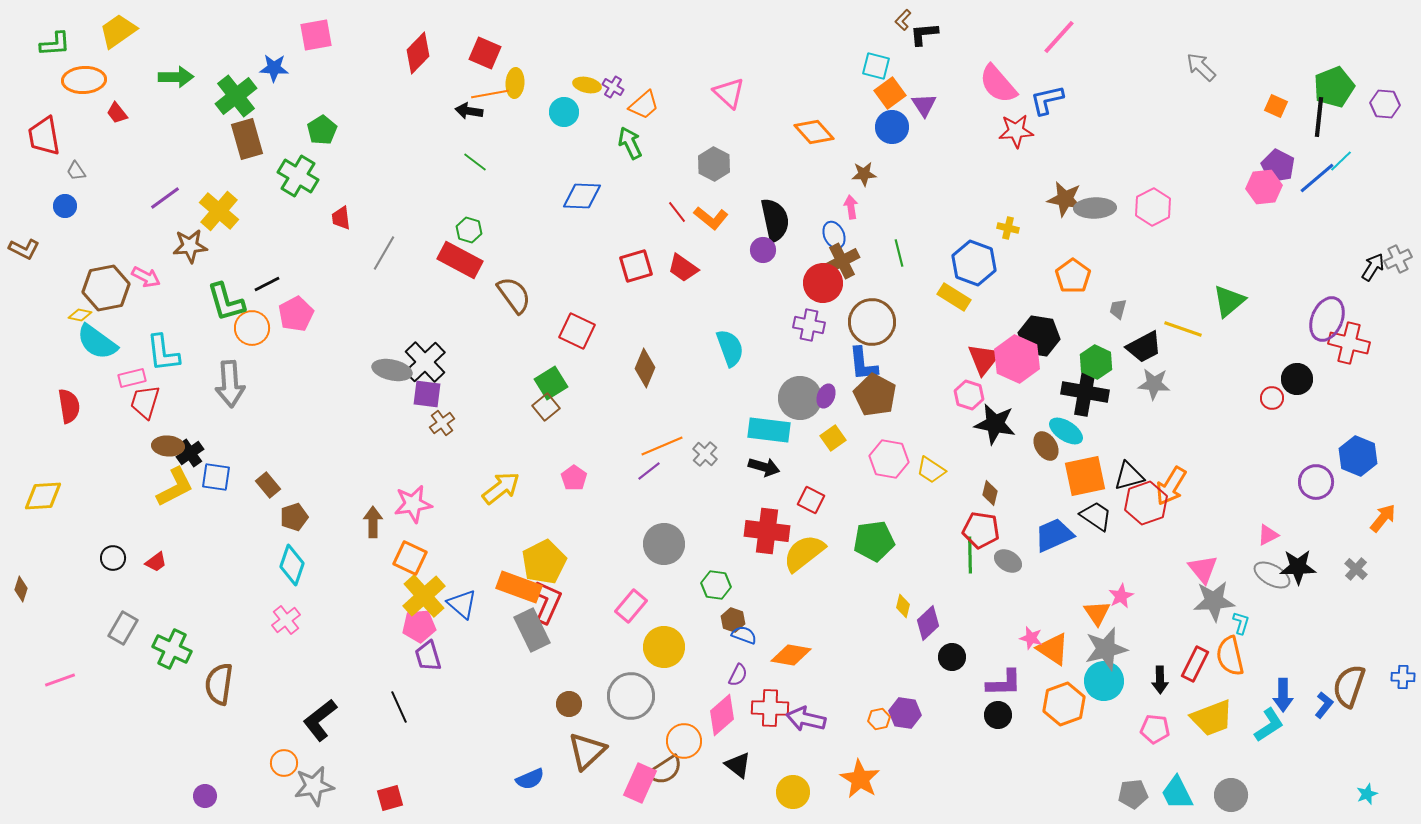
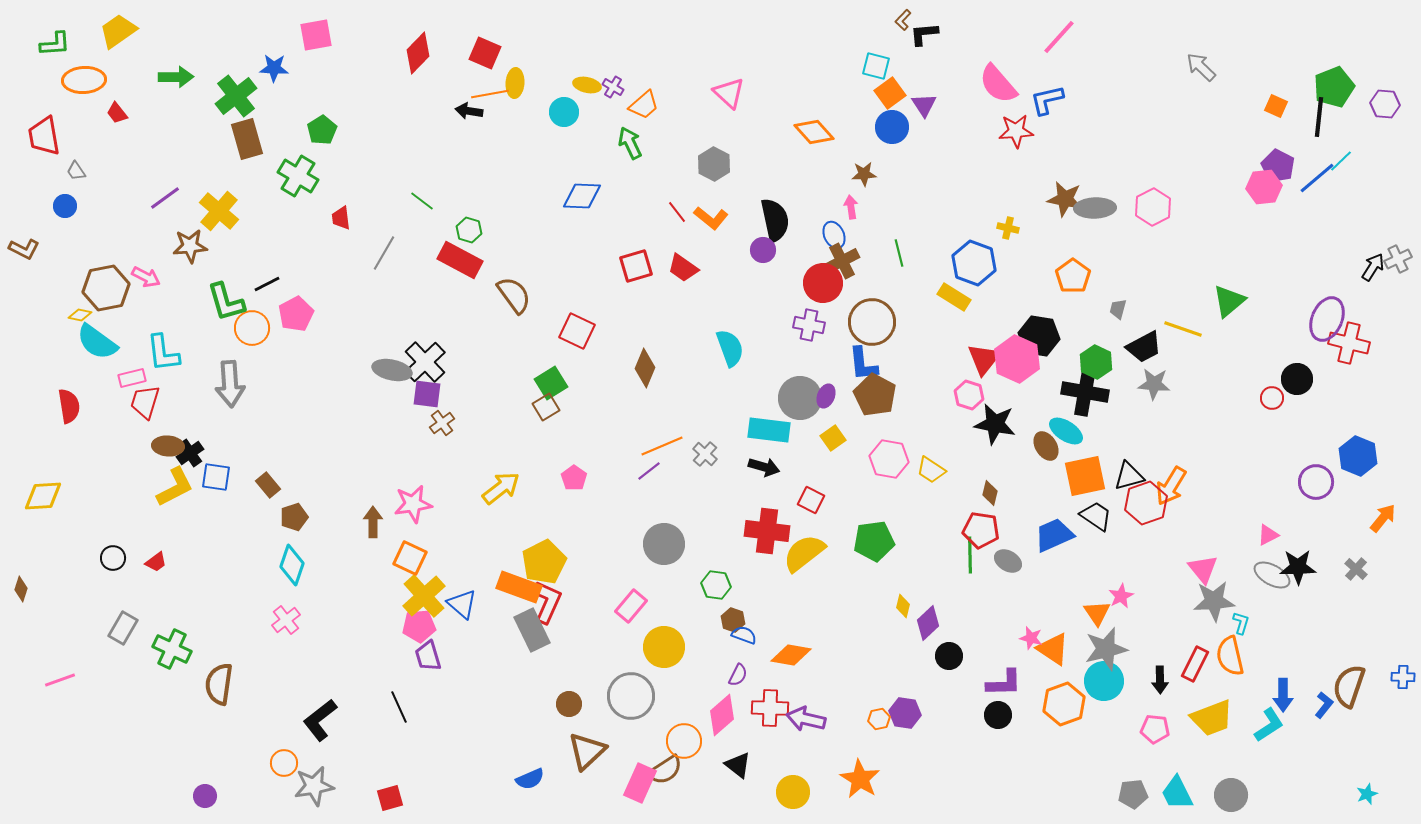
green line at (475, 162): moved 53 px left, 39 px down
brown square at (546, 407): rotated 8 degrees clockwise
black circle at (952, 657): moved 3 px left, 1 px up
